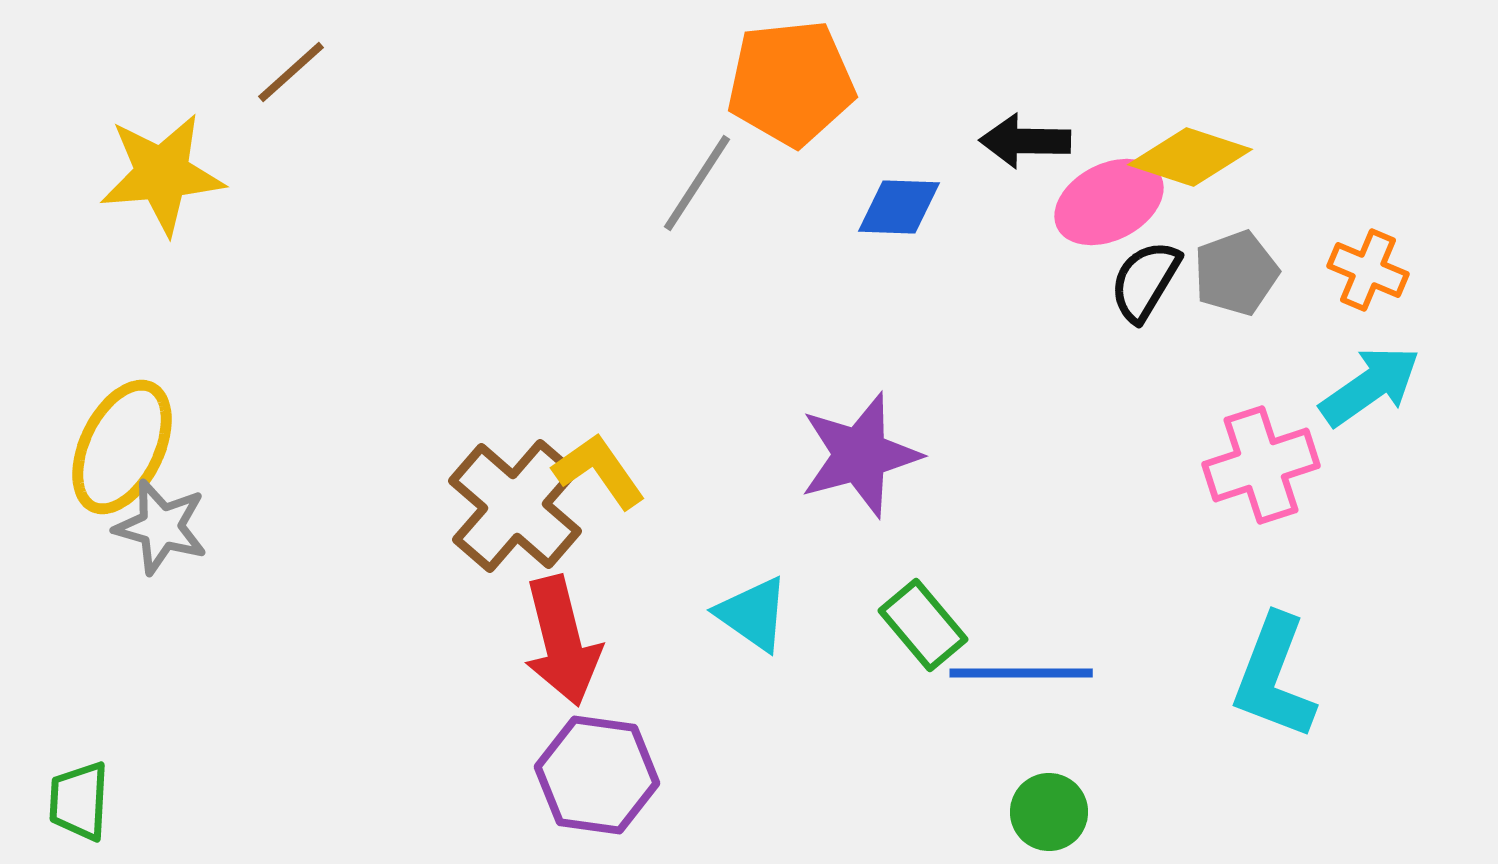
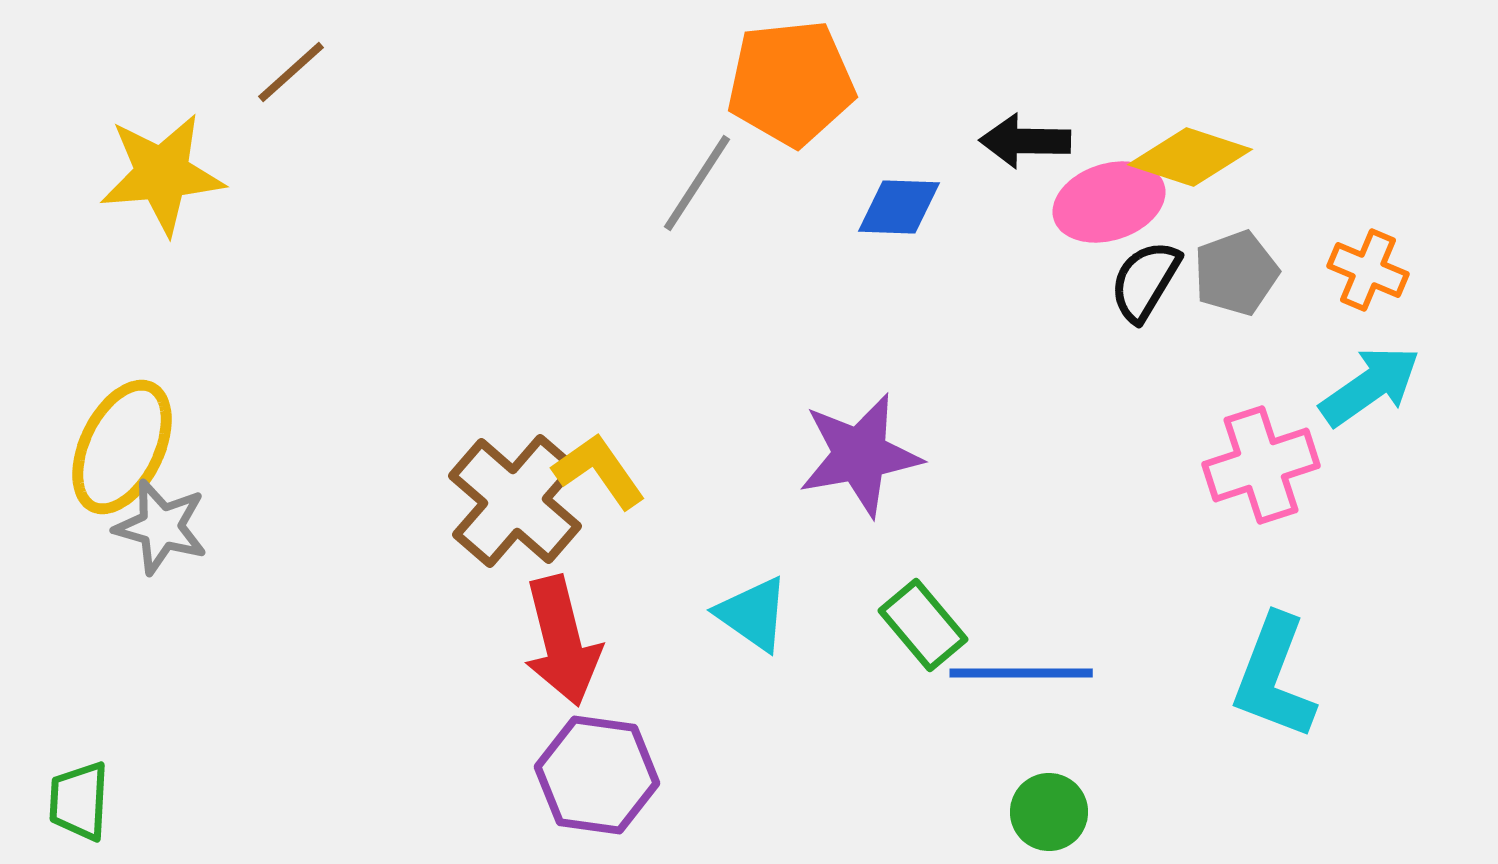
pink ellipse: rotated 9 degrees clockwise
purple star: rotated 5 degrees clockwise
brown cross: moved 5 px up
